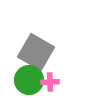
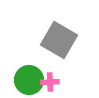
gray square: moved 23 px right, 12 px up
